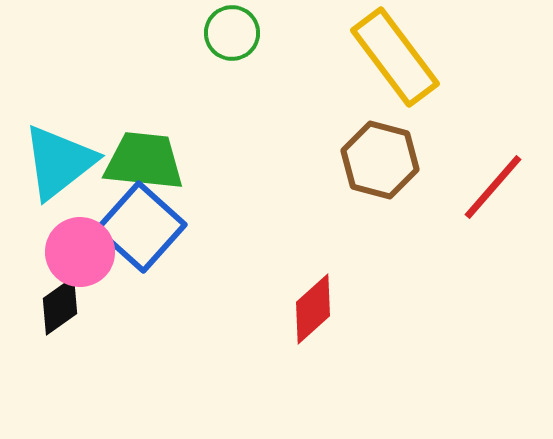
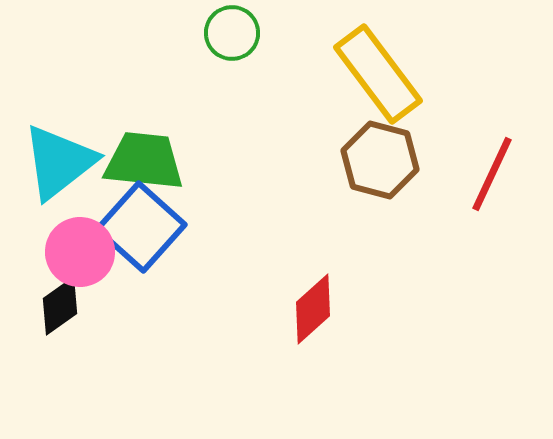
yellow rectangle: moved 17 px left, 17 px down
red line: moved 1 px left, 13 px up; rotated 16 degrees counterclockwise
